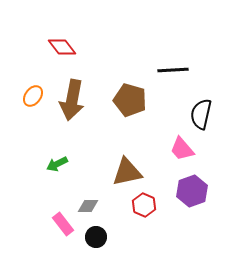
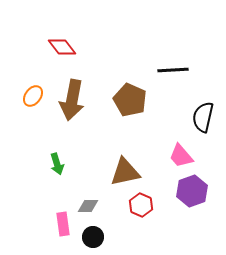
brown pentagon: rotated 8 degrees clockwise
black semicircle: moved 2 px right, 3 px down
pink trapezoid: moved 1 px left, 7 px down
green arrow: rotated 80 degrees counterclockwise
brown triangle: moved 2 px left
red hexagon: moved 3 px left
pink rectangle: rotated 30 degrees clockwise
black circle: moved 3 px left
